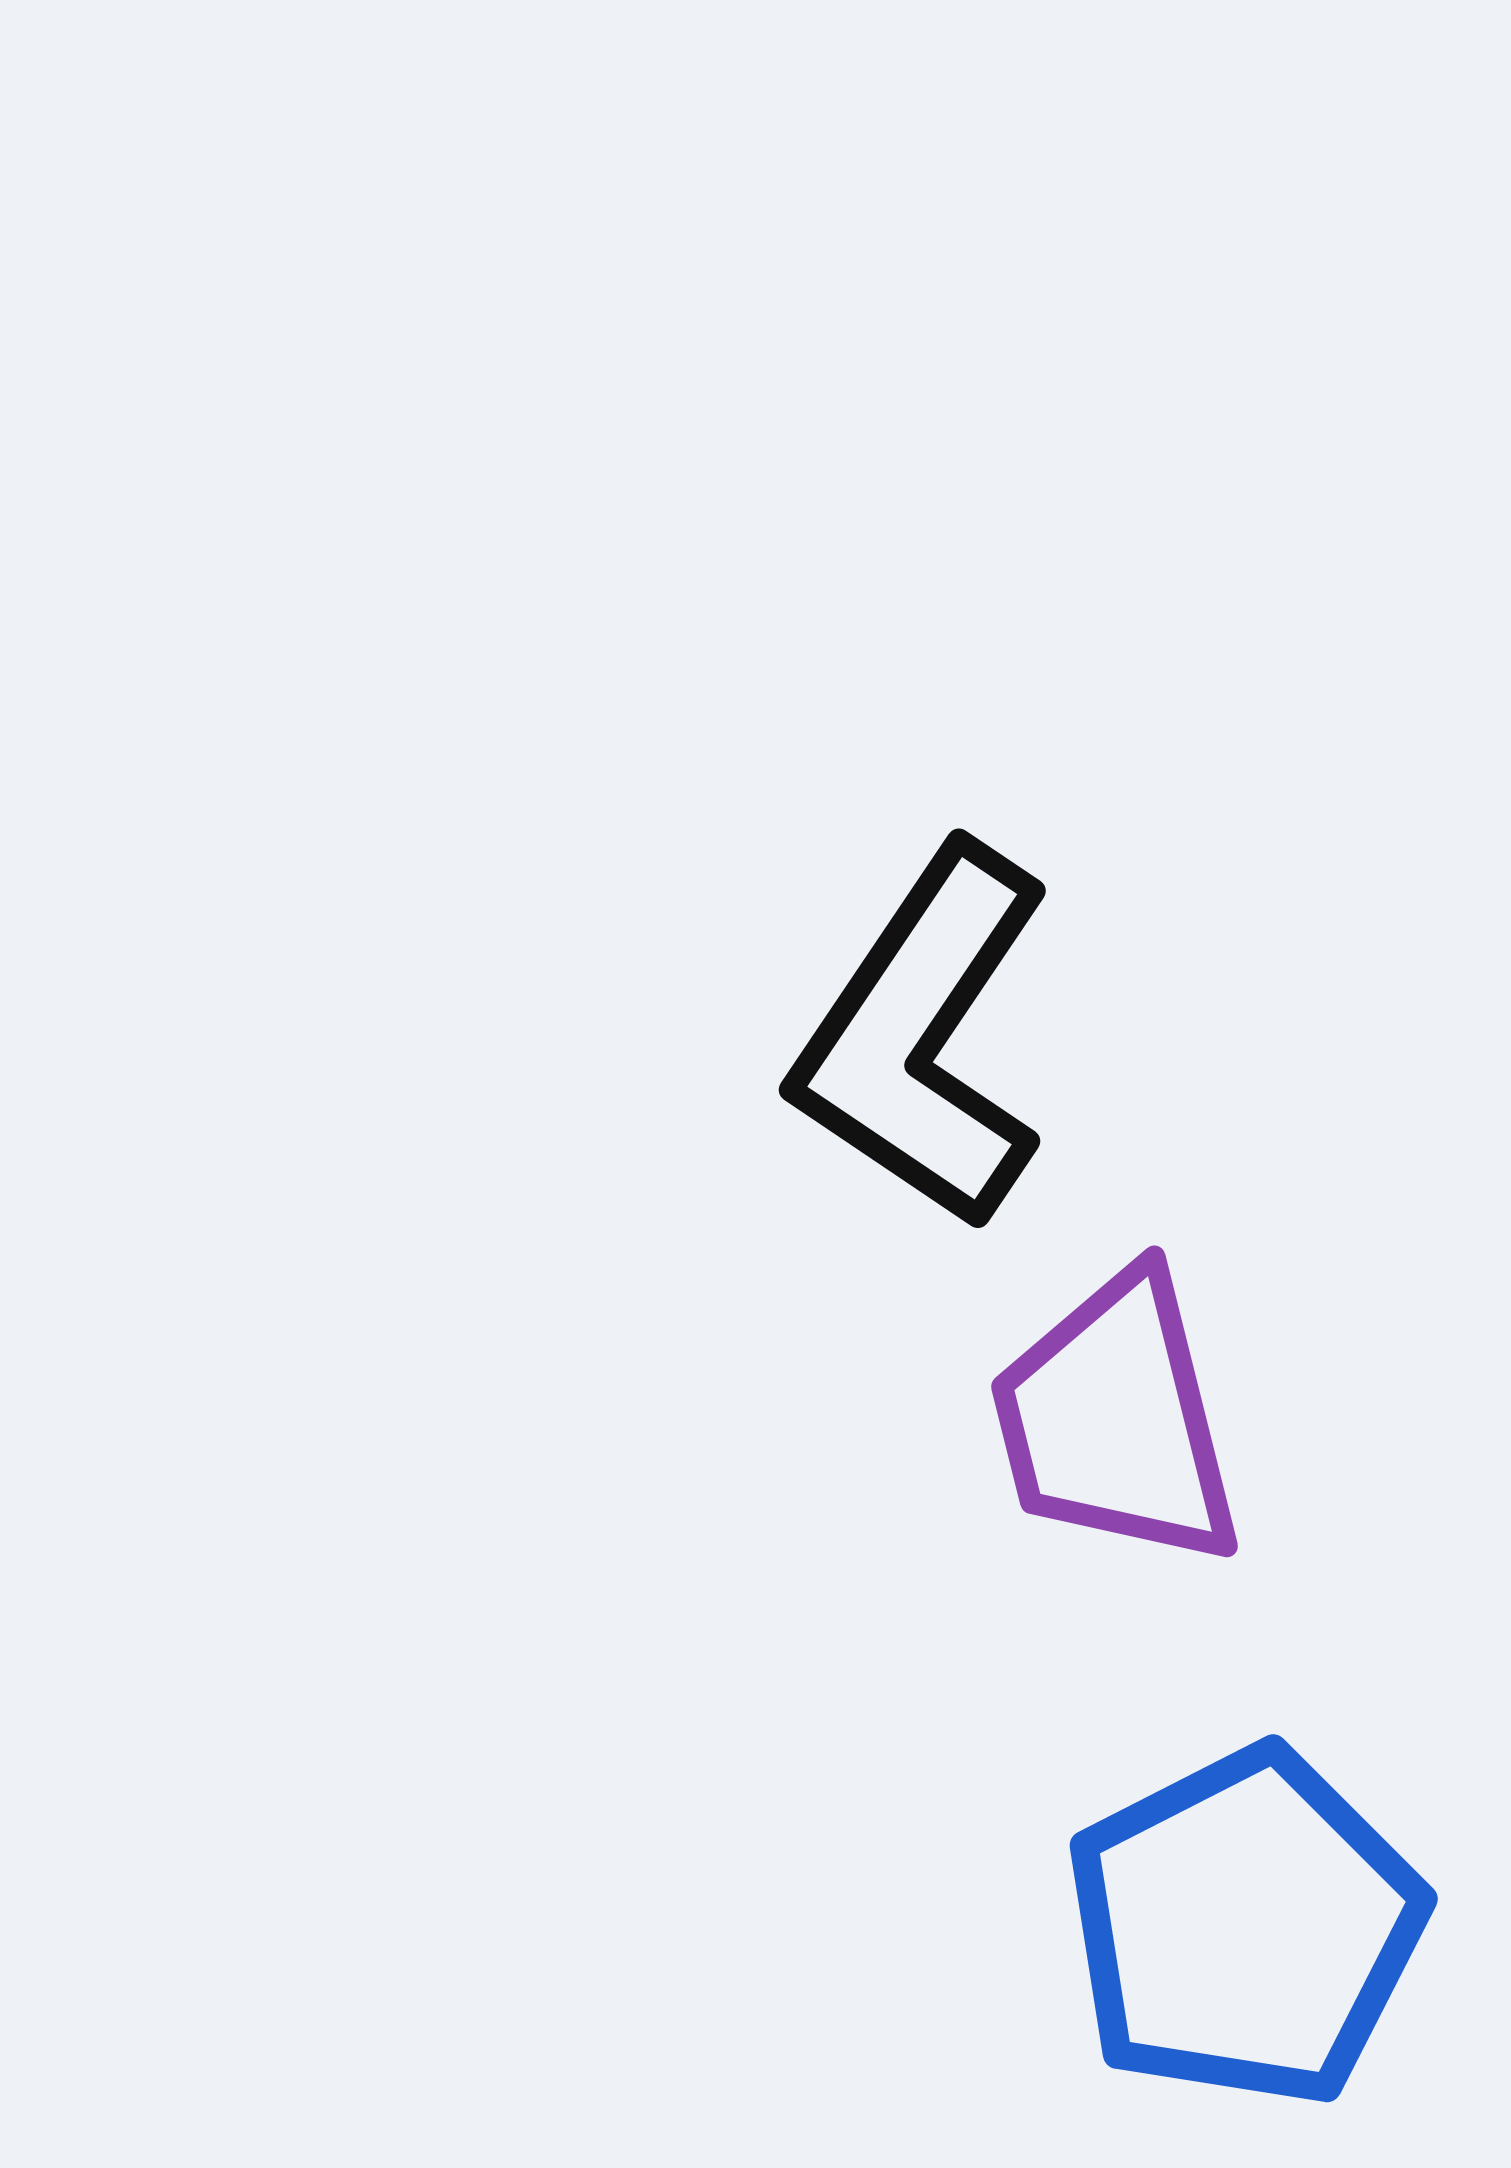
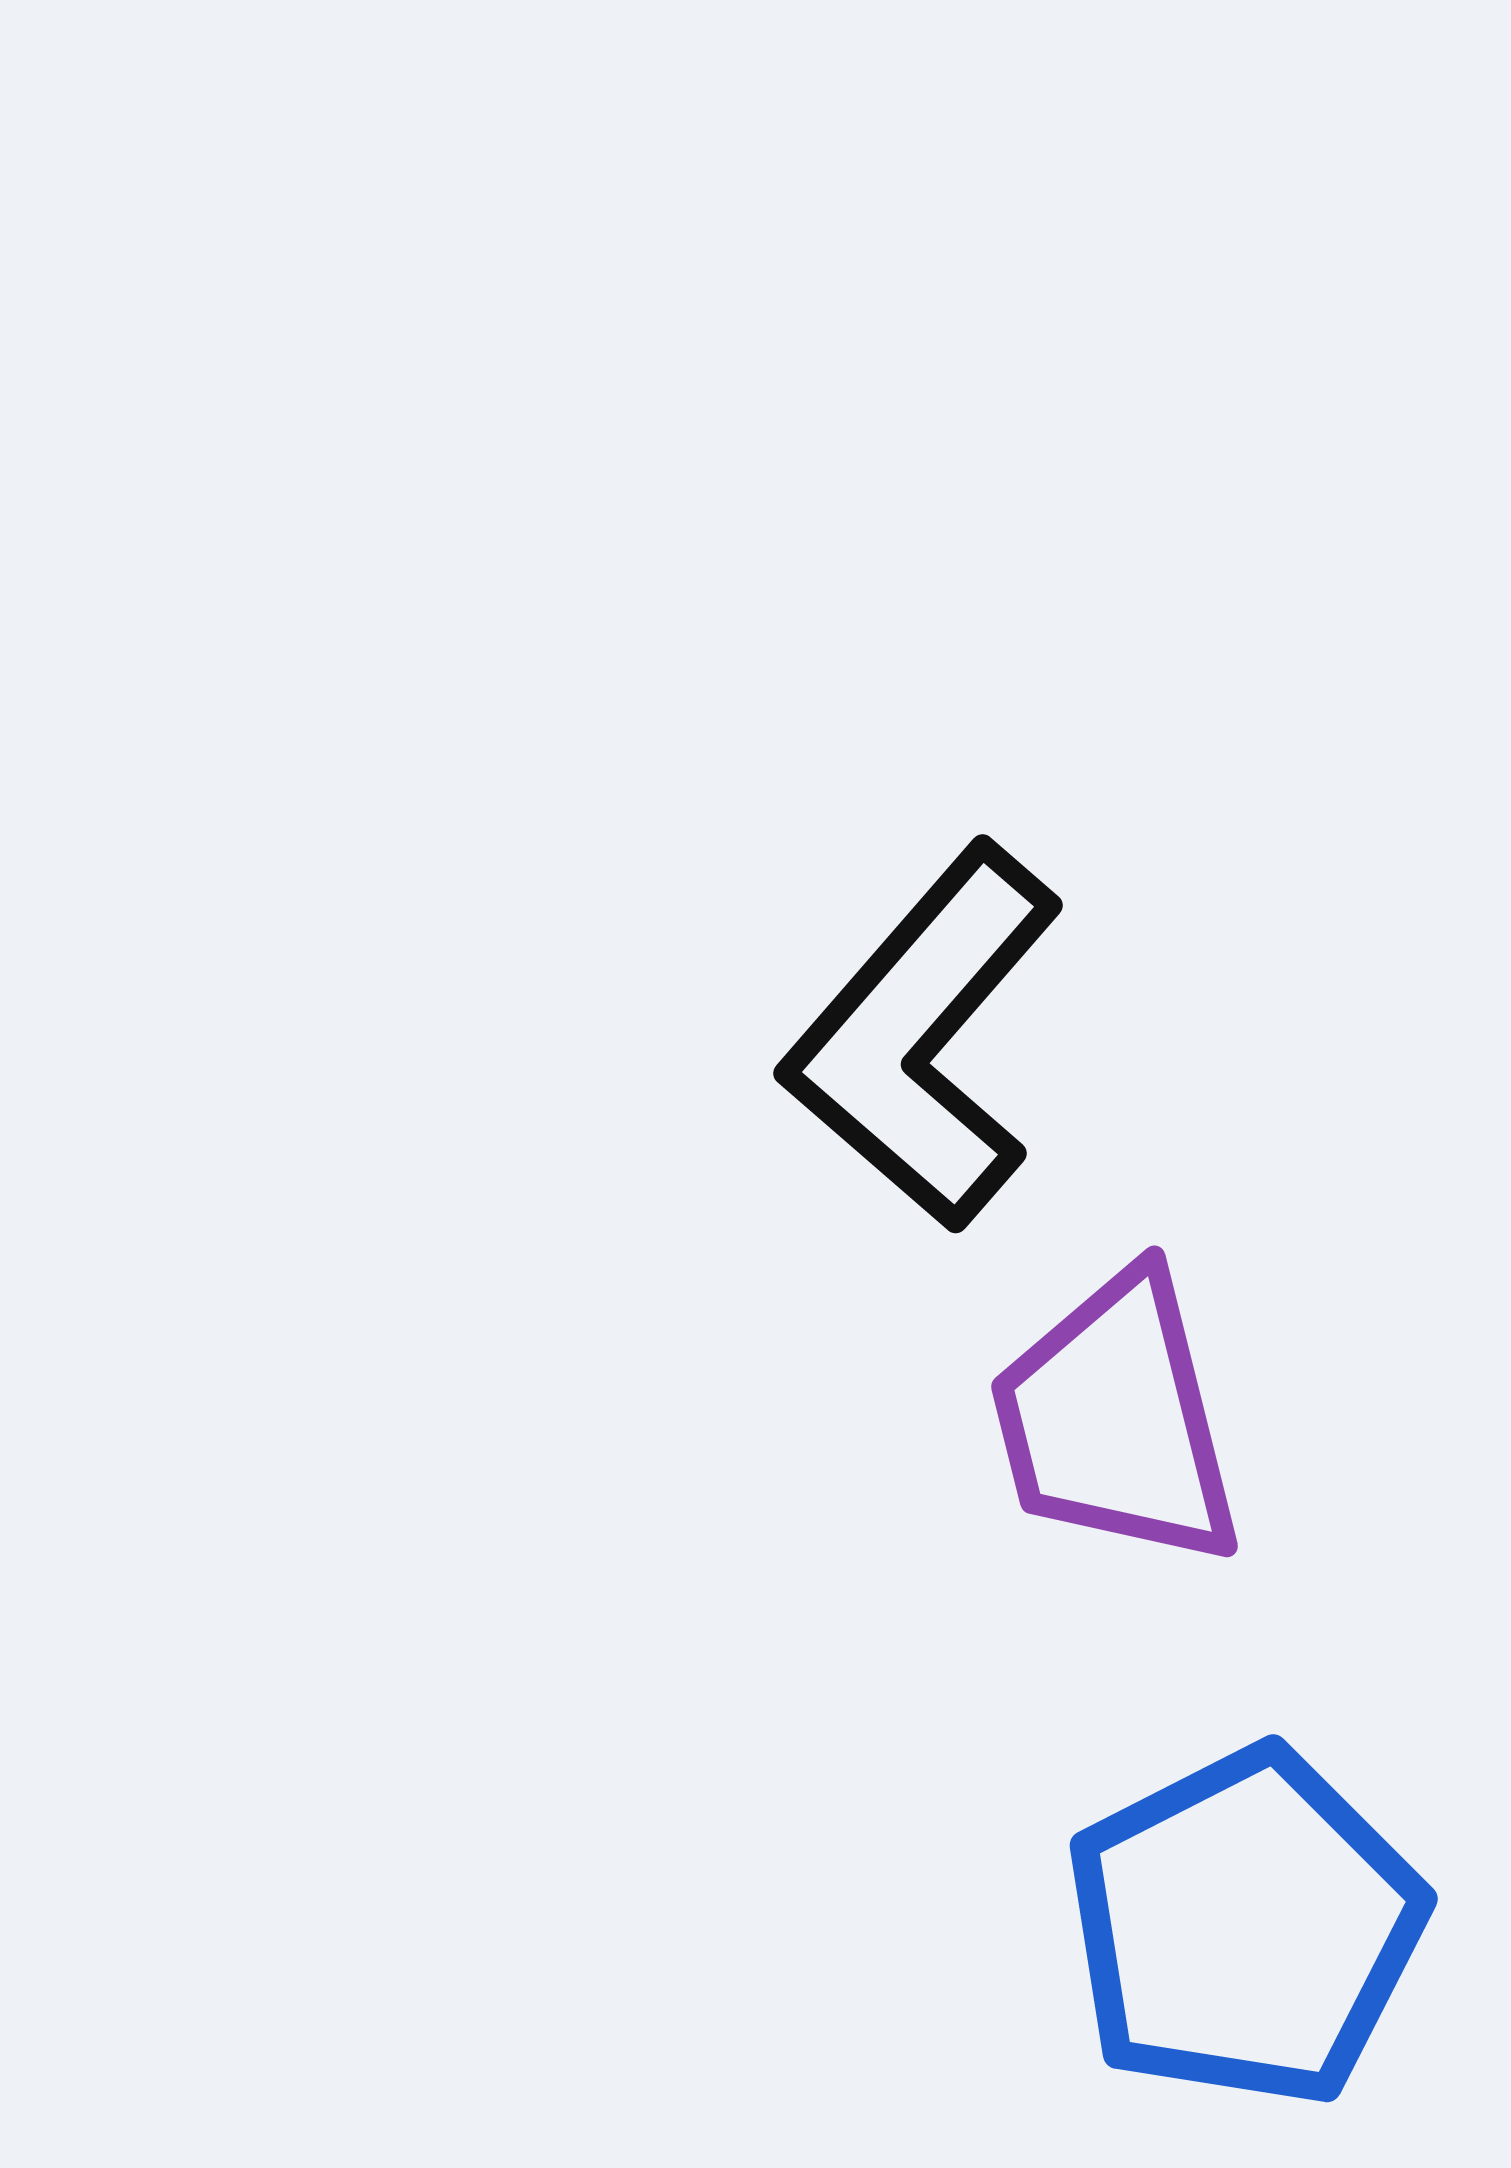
black L-shape: rotated 7 degrees clockwise
